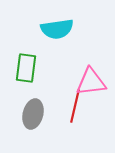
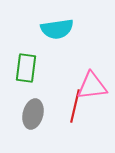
pink triangle: moved 1 px right, 4 px down
